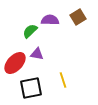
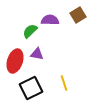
brown square: moved 2 px up
red ellipse: moved 2 px up; rotated 25 degrees counterclockwise
yellow line: moved 1 px right, 3 px down
black square: rotated 15 degrees counterclockwise
